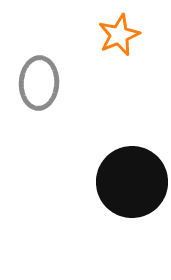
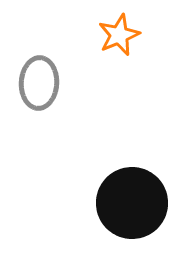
black circle: moved 21 px down
